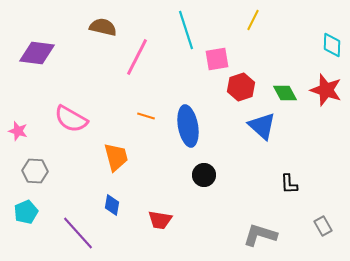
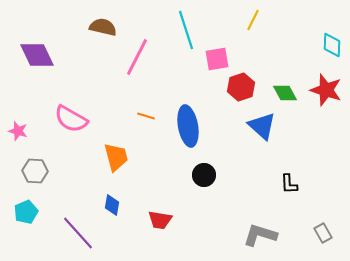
purple diamond: moved 2 px down; rotated 57 degrees clockwise
gray rectangle: moved 7 px down
